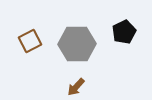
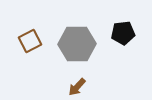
black pentagon: moved 1 px left, 1 px down; rotated 20 degrees clockwise
brown arrow: moved 1 px right
